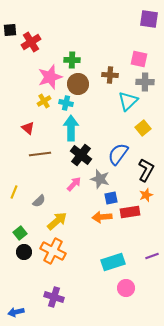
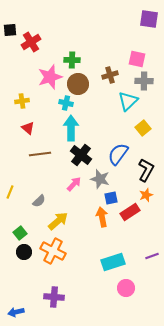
pink square: moved 2 px left
brown cross: rotated 21 degrees counterclockwise
gray cross: moved 1 px left, 1 px up
yellow cross: moved 22 px left; rotated 24 degrees clockwise
yellow line: moved 4 px left
red rectangle: rotated 24 degrees counterclockwise
orange arrow: rotated 84 degrees clockwise
yellow arrow: moved 1 px right
purple cross: rotated 12 degrees counterclockwise
